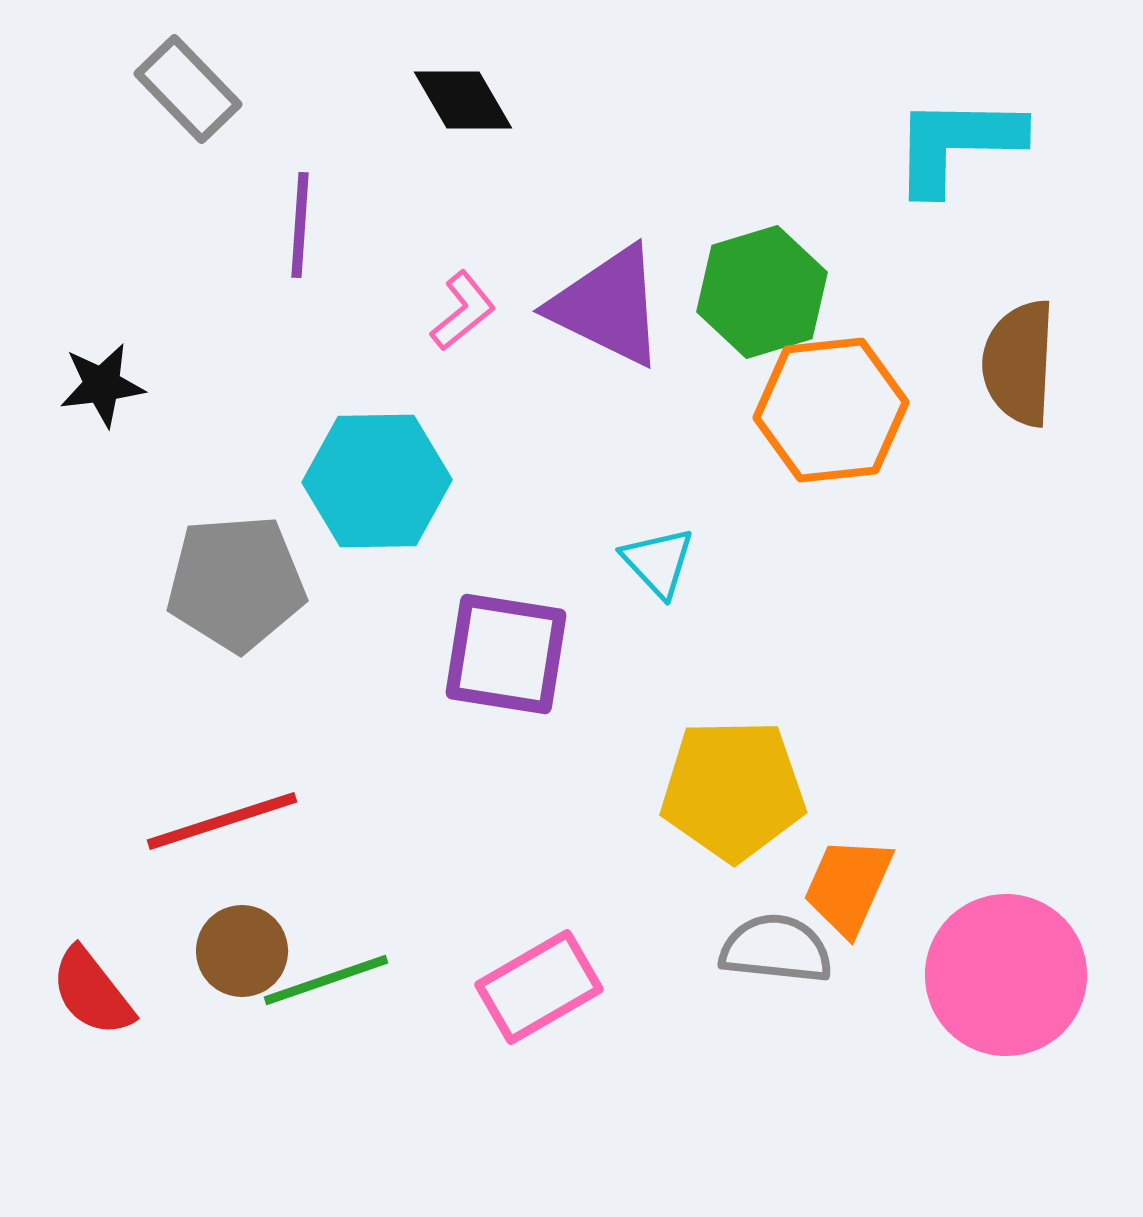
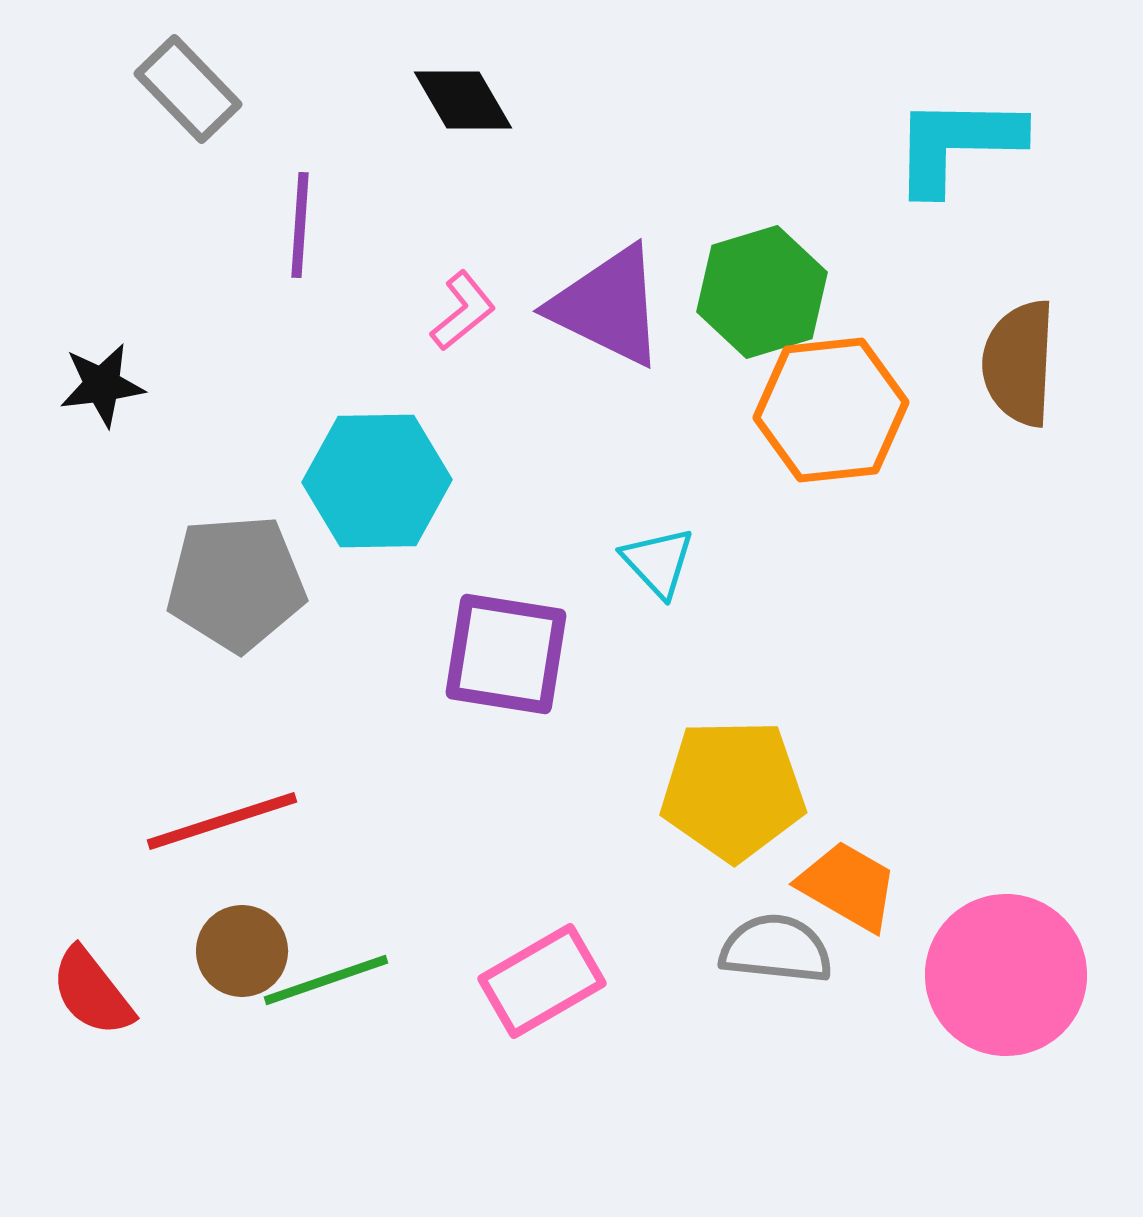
orange trapezoid: rotated 96 degrees clockwise
pink rectangle: moved 3 px right, 6 px up
